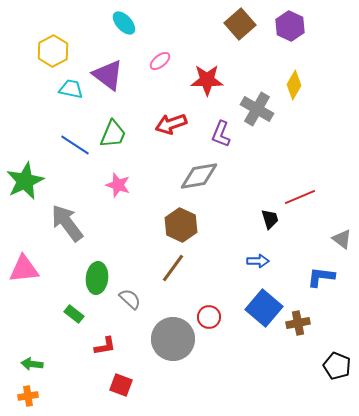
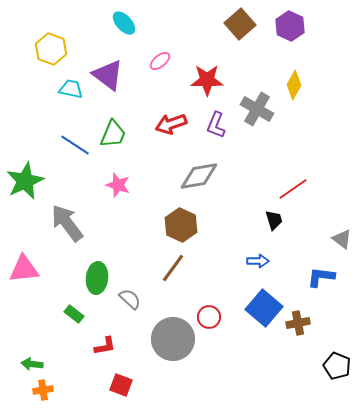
yellow hexagon: moved 2 px left, 2 px up; rotated 12 degrees counterclockwise
purple L-shape: moved 5 px left, 9 px up
red line: moved 7 px left, 8 px up; rotated 12 degrees counterclockwise
black trapezoid: moved 4 px right, 1 px down
orange cross: moved 15 px right, 6 px up
